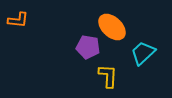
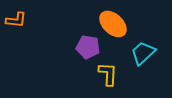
orange L-shape: moved 2 px left
orange ellipse: moved 1 px right, 3 px up
yellow L-shape: moved 2 px up
